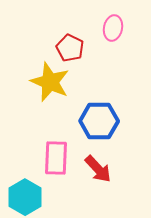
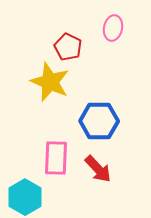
red pentagon: moved 2 px left, 1 px up
